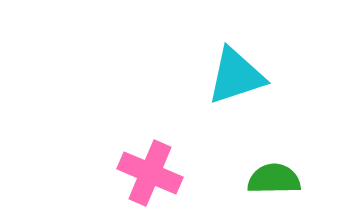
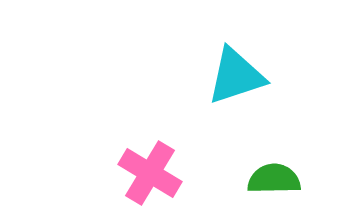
pink cross: rotated 8 degrees clockwise
